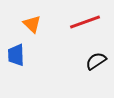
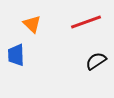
red line: moved 1 px right
